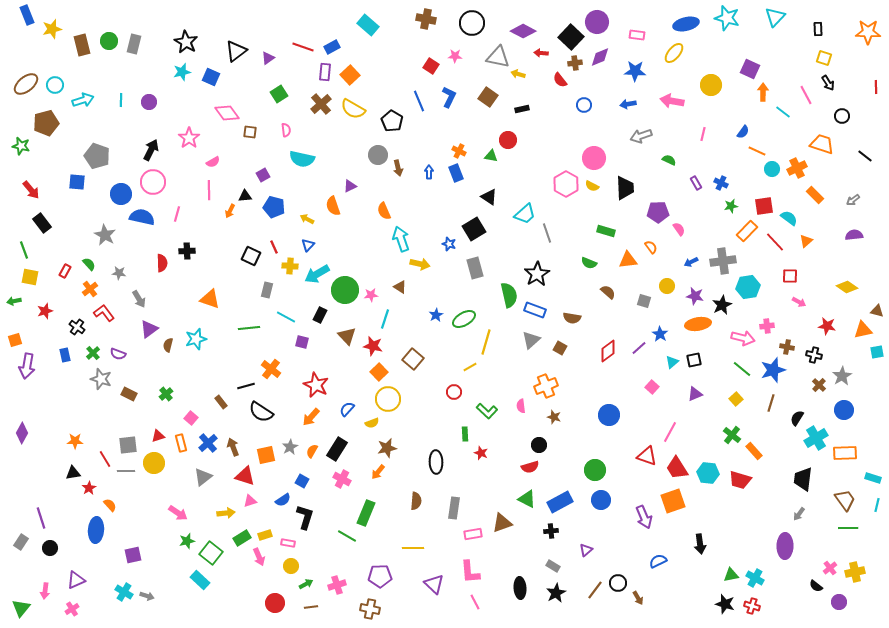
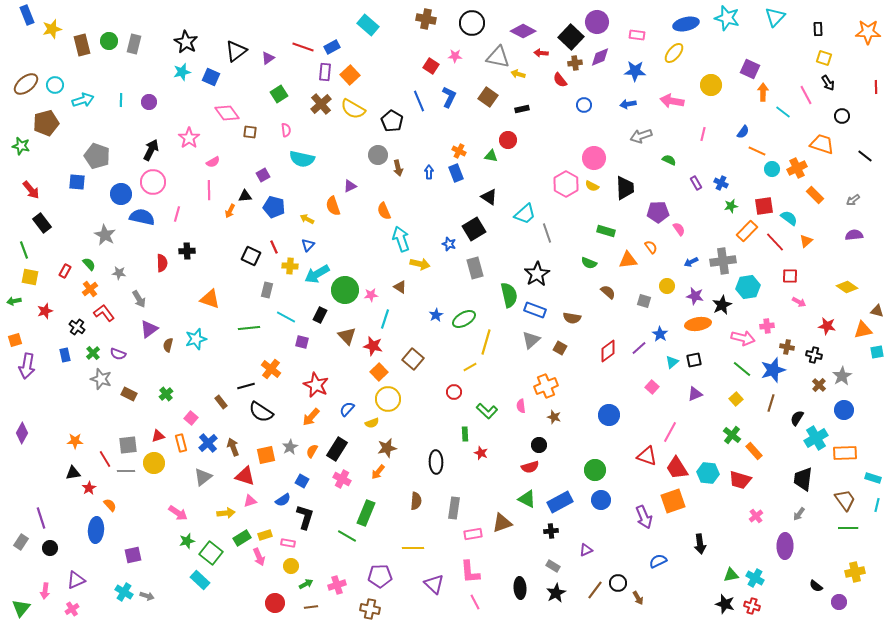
purple triangle at (586, 550): rotated 16 degrees clockwise
pink cross at (830, 568): moved 74 px left, 52 px up
